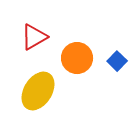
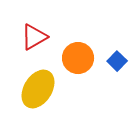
orange circle: moved 1 px right
yellow ellipse: moved 2 px up
